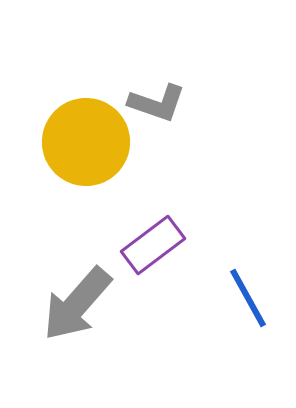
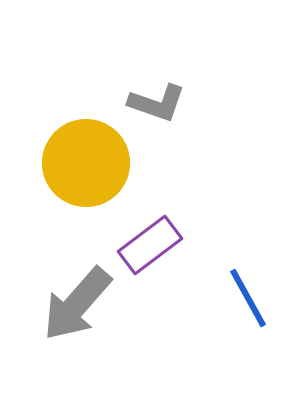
yellow circle: moved 21 px down
purple rectangle: moved 3 px left
